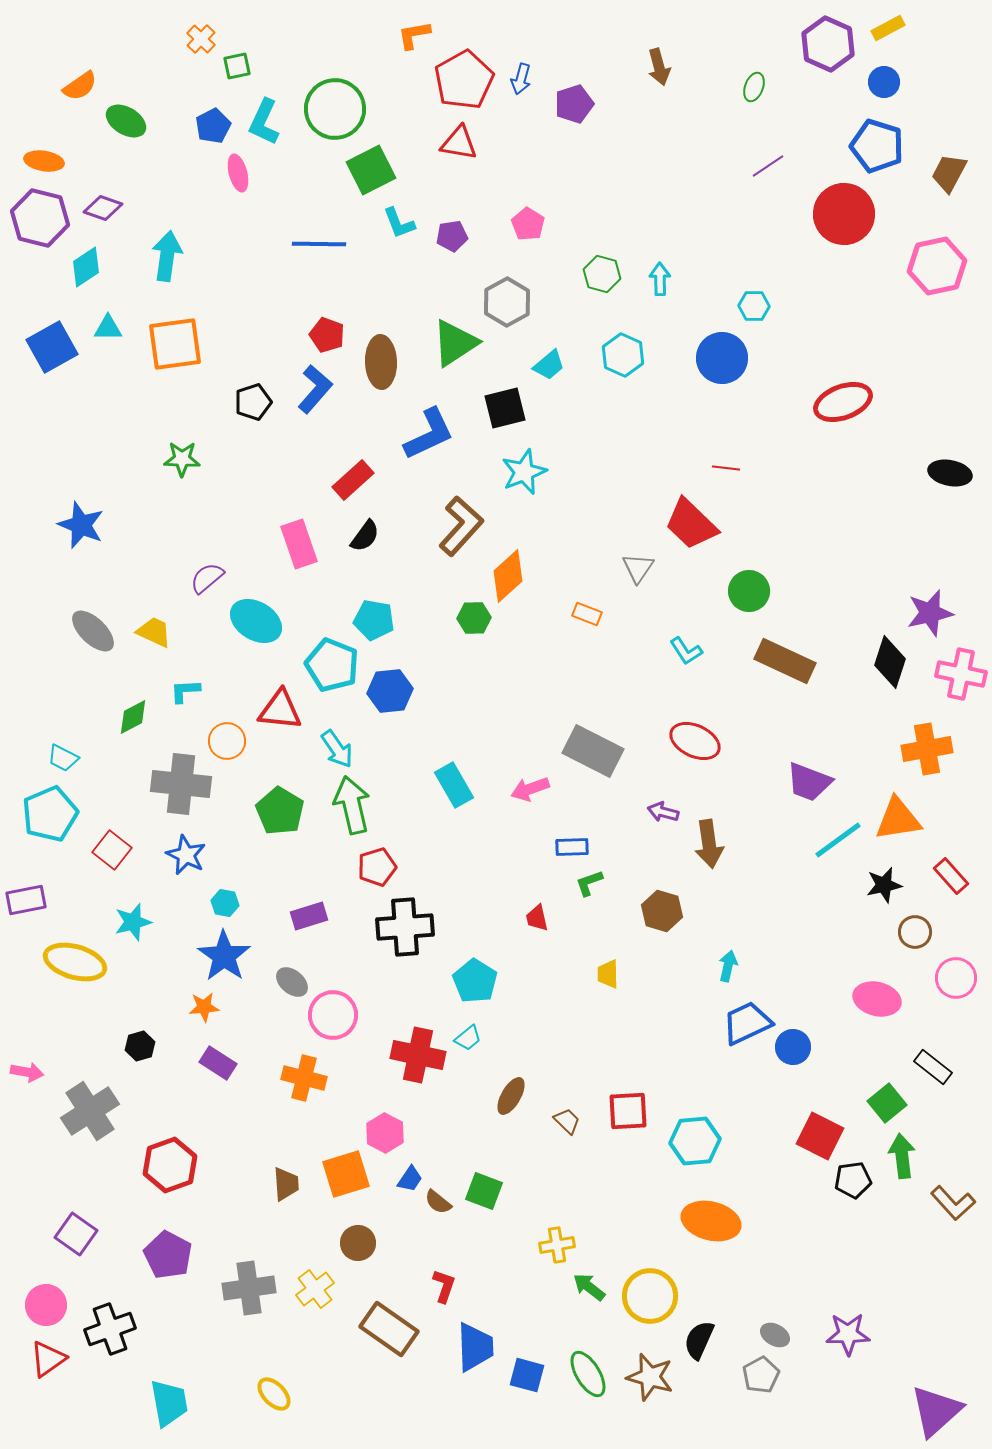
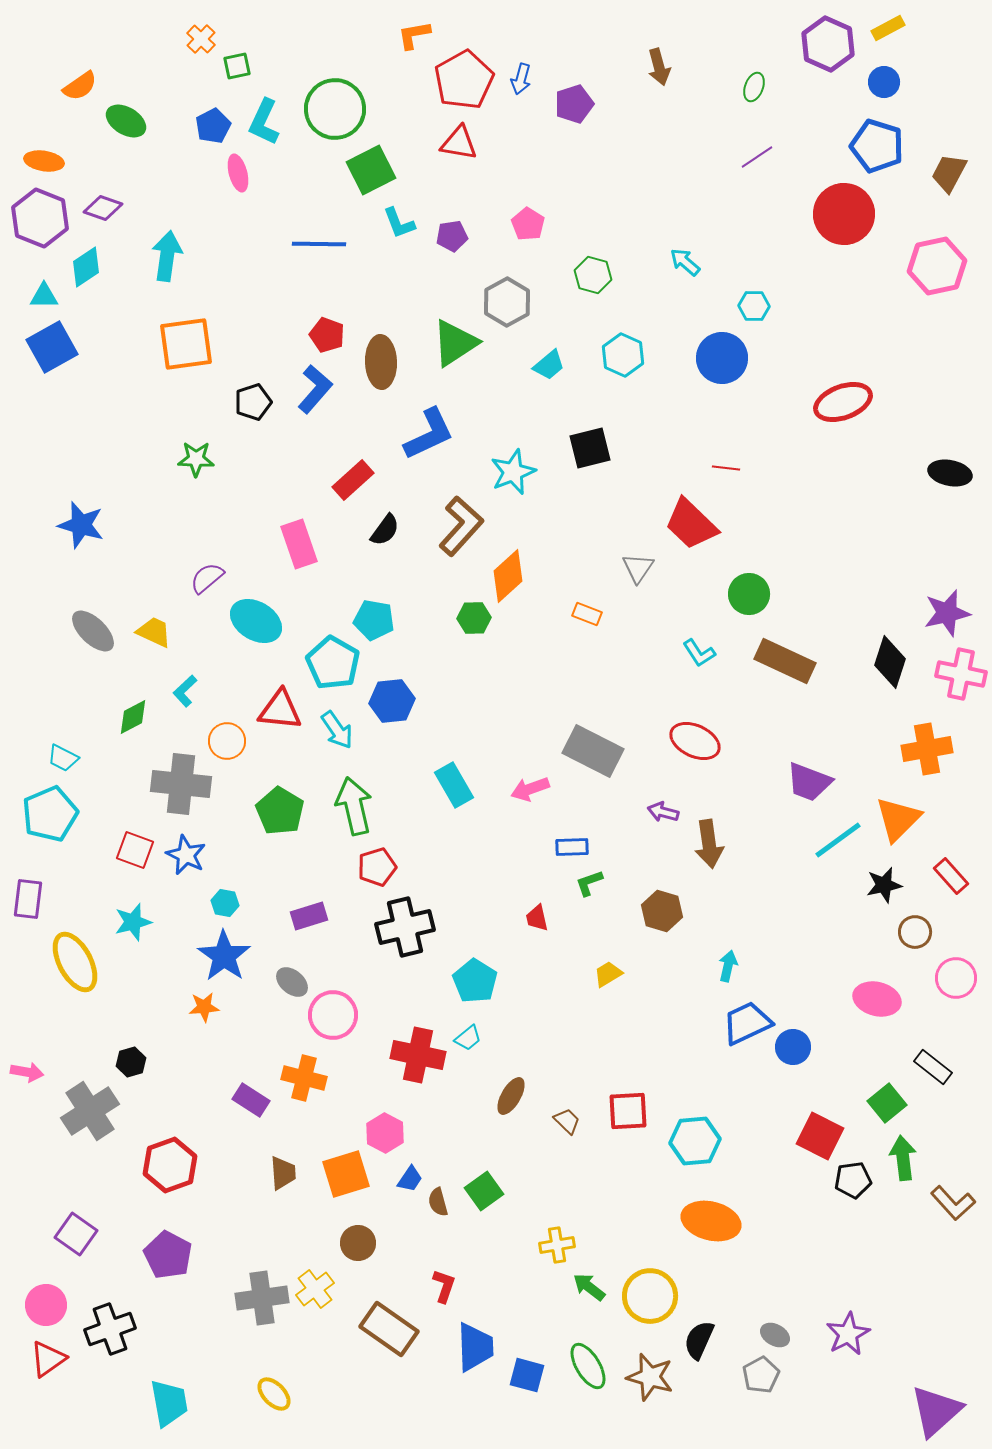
purple line at (768, 166): moved 11 px left, 9 px up
purple hexagon at (40, 218): rotated 8 degrees clockwise
green hexagon at (602, 274): moved 9 px left, 1 px down
cyan arrow at (660, 279): moved 25 px right, 17 px up; rotated 48 degrees counterclockwise
cyan triangle at (108, 328): moved 64 px left, 32 px up
orange square at (175, 344): moved 11 px right
black square at (505, 408): moved 85 px right, 40 px down
green star at (182, 459): moved 14 px right
cyan star at (524, 472): moved 11 px left
blue star at (81, 525): rotated 6 degrees counterclockwise
black semicircle at (365, 536): moved 20 px right, 6 px up
green circle at (749, 591): moved 3 px down
purple star at (930, 613): moved 17 px right
cyan L-shape at (686, 651): moved 13 px right, 2 px down
cyan pentagon at (332, 665): moved 1 px right, 2 px up; rotated 8 degrees clockwise
cyan L-shape at (185, 691): rotated 40 degrees counterclockwise
blue hexagon at (390, 691): moved 2 px right, 10 px down
cyan arrow at (337, 749): moved 19 px up
green arrow at (352, 805): moved 2 px right, 1 px down
orange triangle at (898, 819): rotated 36 degrees counterclockwise
red square at (112, 850): moved 23 px right; rotated 18 degrees counterclockwise
purple rectangle at (26, 900): moved 2 px right, 1 px up; rotated 72 degrees counterclockwise
black cross at (405, 927): rotated 10 degrees counterclockwise
yellow ellipse at (75, 962): rotated 46 degrees clockwise
yellow trapezoid at (608, 974): rotated 60 degrees clockwise
black hexagon at (140, 1046): moved 9 px left, 16 px down
purple rectangle at (218, 1063): moved 33 px right, 37 px down
green arrow at (902, 1156): moved 1 px right, 2 px down
brown trapezoid at (286, 1184): moved 3 px left, 11 px up
green square at (484, 1191): rotated 33 degrees clockwise
brown semicircle at (438, 1202): rotated 36 degrees clockwise
gray cross at (249, 1288): moved 13 px right, 10 px down
purple star at (848, 1334): rotated 27 degrees counterclockwise
green ellipse at (588, 1374): moved 8 px up
